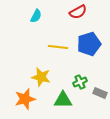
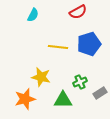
cyan semicircle: moved 3 px left, 1 px up
gray rectangle: rotated 56 degrees counterclockwise
